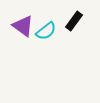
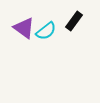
purple triangle: moved 1 px right, 2 px down
